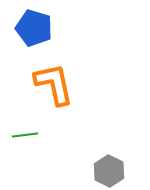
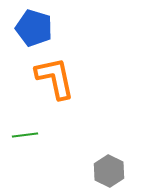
orange L-shape: moved 1 px right, 6 px up
